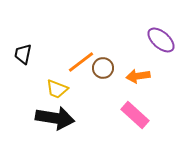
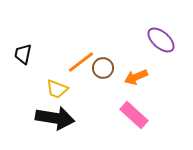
orange arrow: moved 2 px left, 1 px down; rotated 15 degrees counterclockwise
pink rectangle: moved 1 px left
